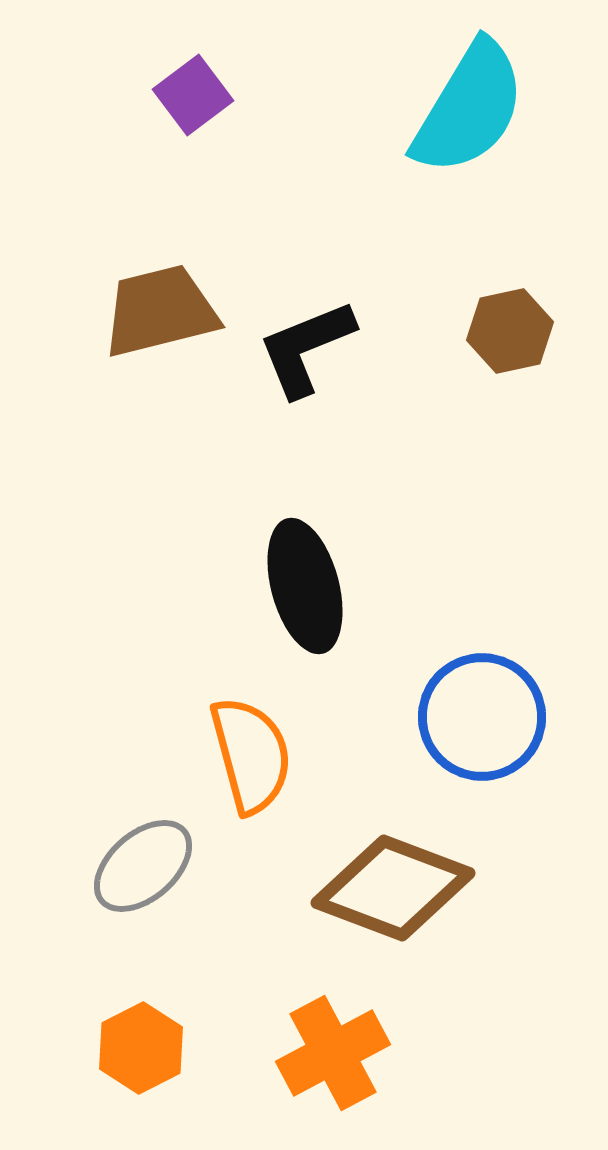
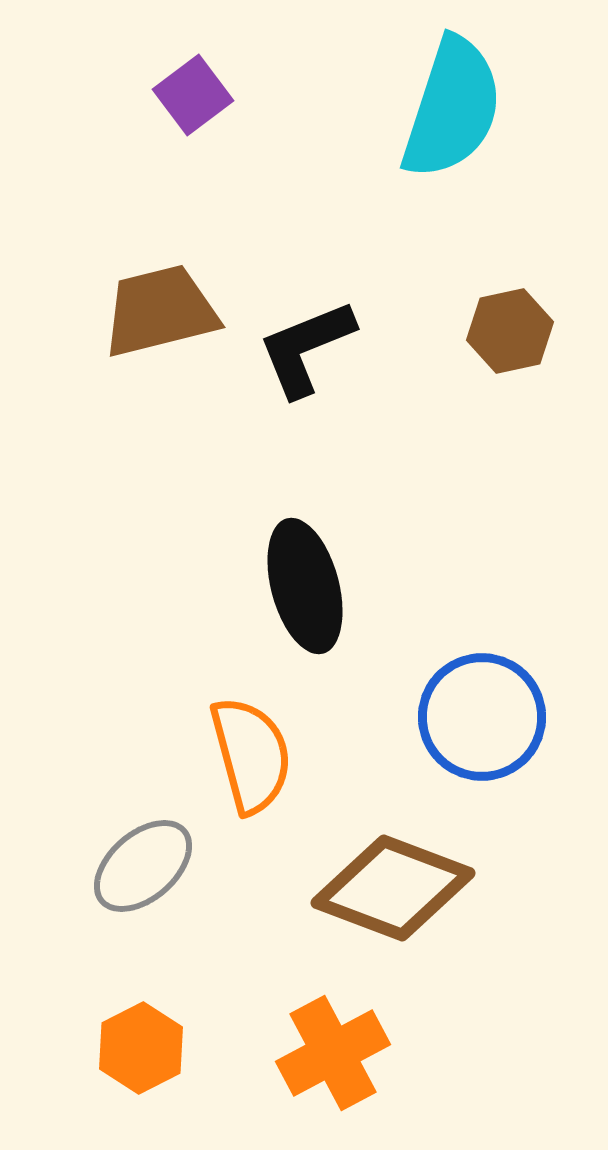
cyan semicircle: moved 17 px left; rotated 13 degrees counterclockwise
